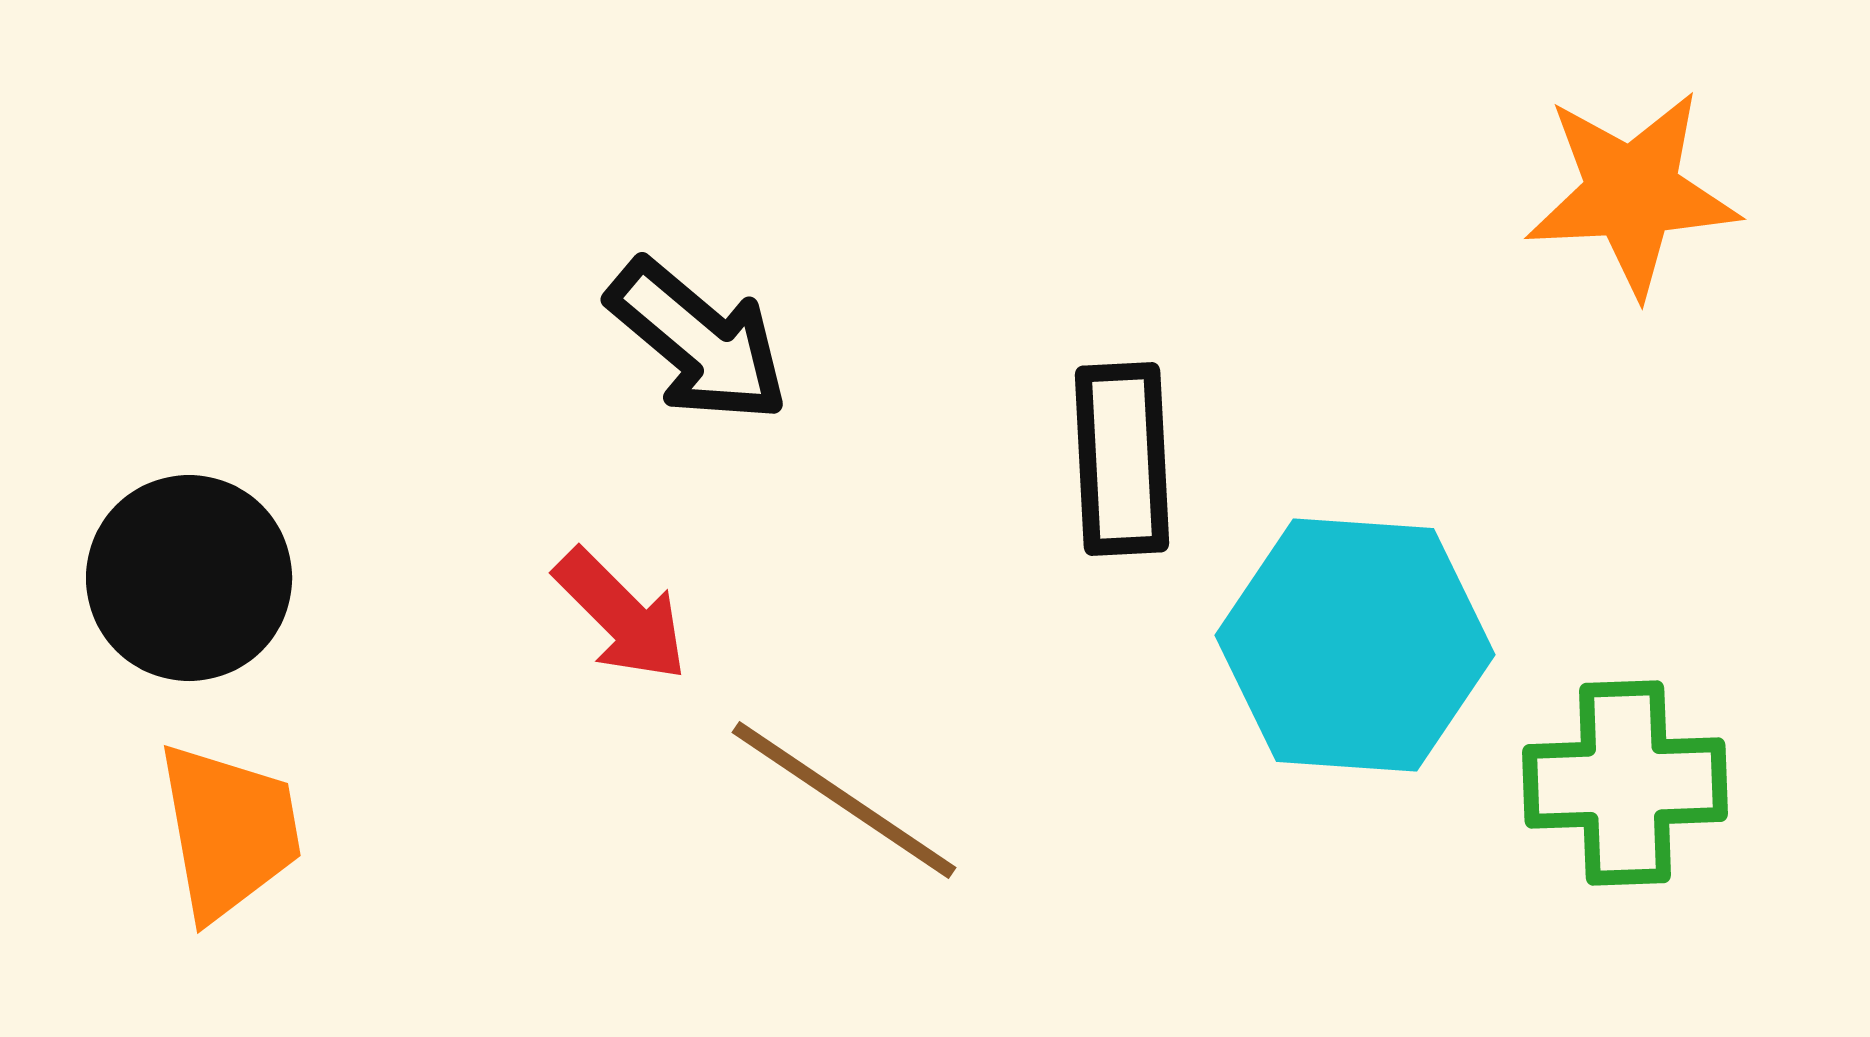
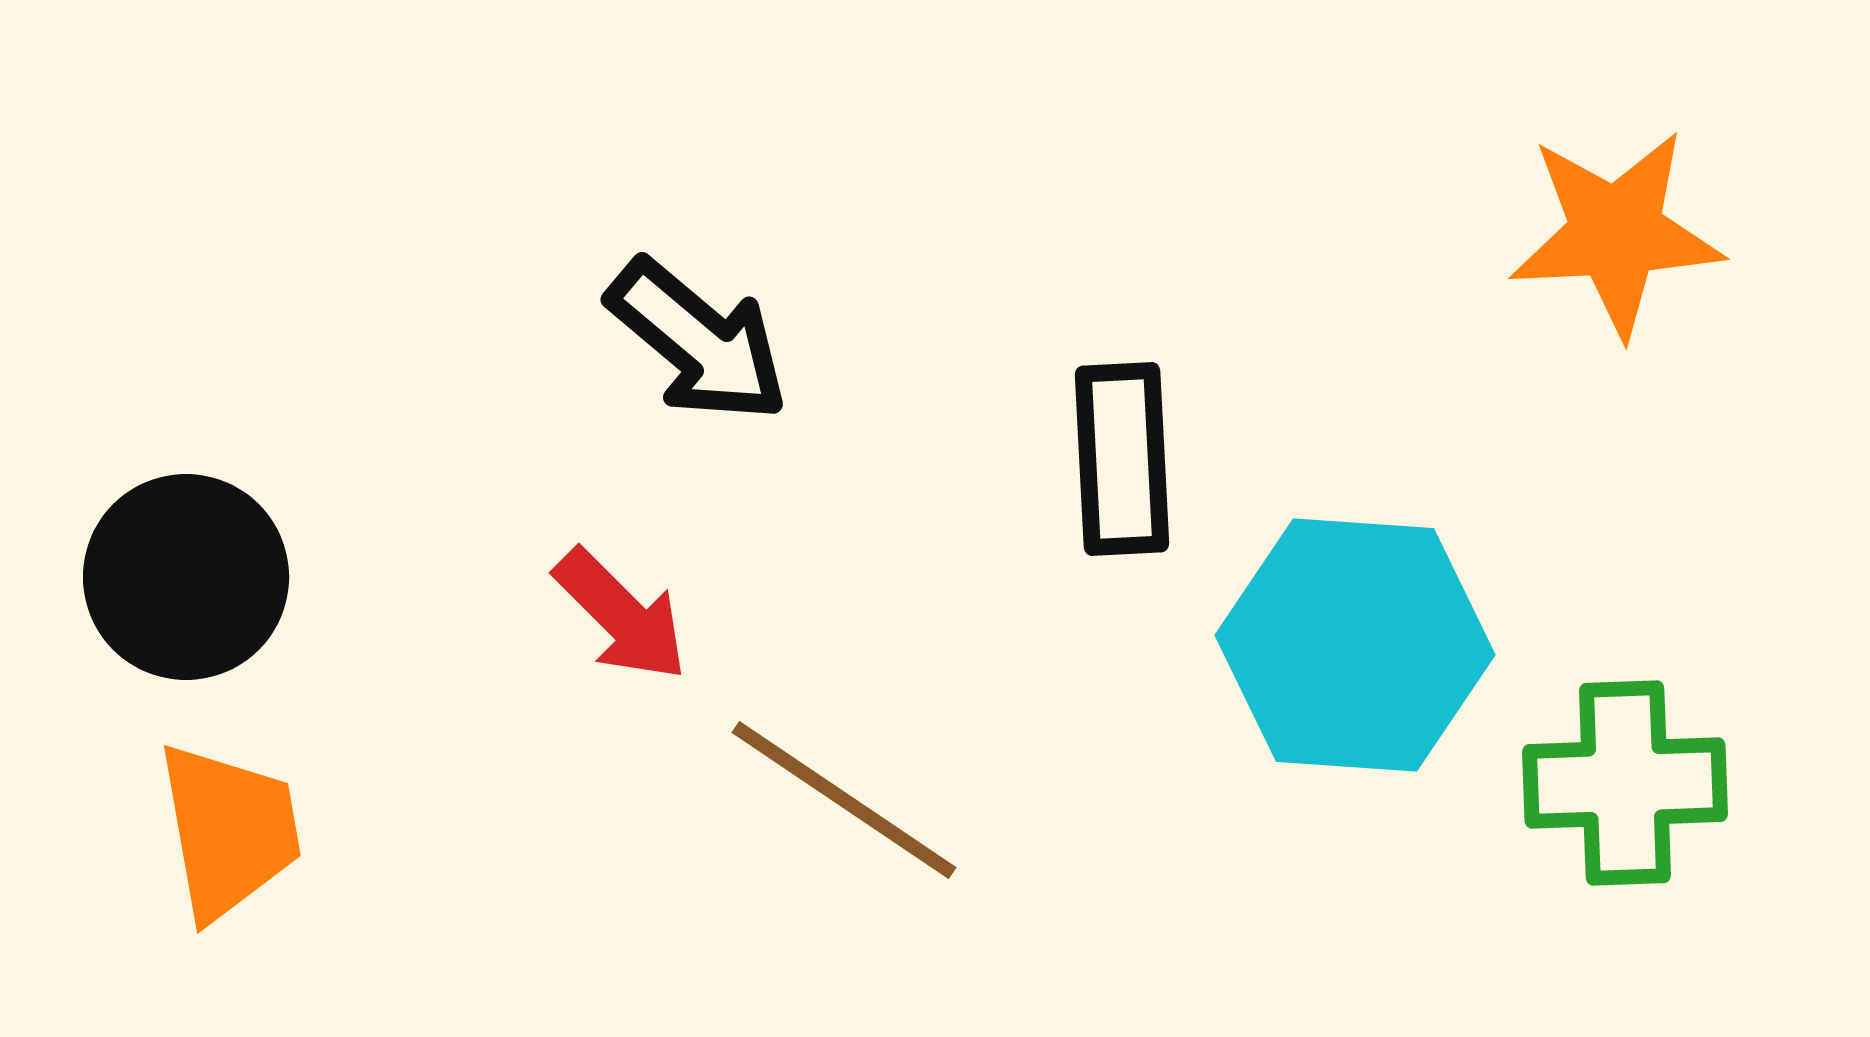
orange star: moved 16 px left, 40 px down
black circle: moved 3 px left, 1 px up
